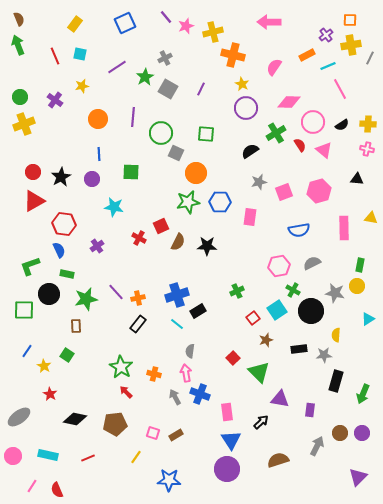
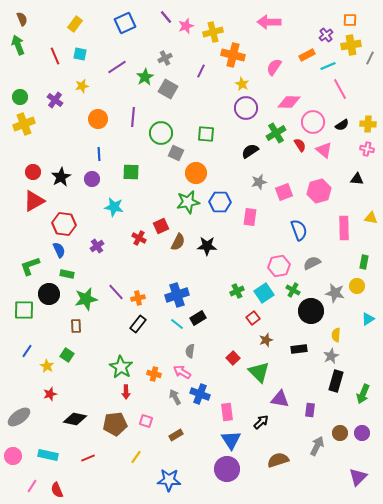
brown semicircle at (19, 19): moved 3 px right
purple line at (201, 89): moved 18 px up
blue semicircle at (299, 230): rotated 100 degrees counterclockwise
green rectangle at (360, 265): moved 4 px right, 3 px up
cyan square at (277, 310): moved 13 px left, 17 px up
black rectangle at (198, 311): moved 7 px down
gray star at (324, 355): moved 7 px right, 1 px down; rotated 21 degrees counterclockwise
yellow star at (44, 366): moved 3 px right
pink arrow at (186, 373): moved 4 px left, 1 px up; rotated 48 degrees counterclockwise
red arrow at (126, 392): rotated 136 degrees counterclockwise
red star at (50, 394): rotated 24 degrees clockwise
pink square at (153, 433): moved 7 px left, 12 px up
